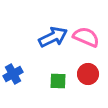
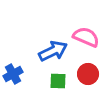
blue arrow: moved 14 px down
